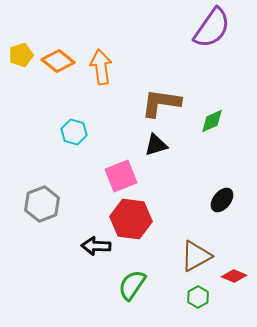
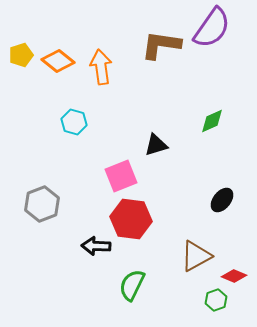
brown L-shape: moved 58 px up
cyan hexagon: moved 10 px up
green semicircle: rotated 8 degrees counterclockwise
green hexagon: moved 18 px right, 3 px down; rotated 10 degrees clockwise
